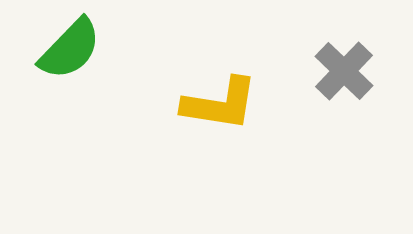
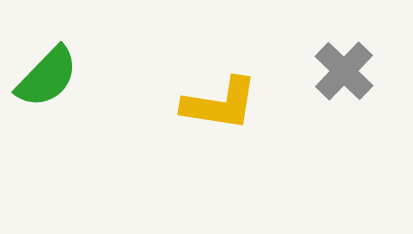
green semicircle: moved 23 px left, 28 px down
